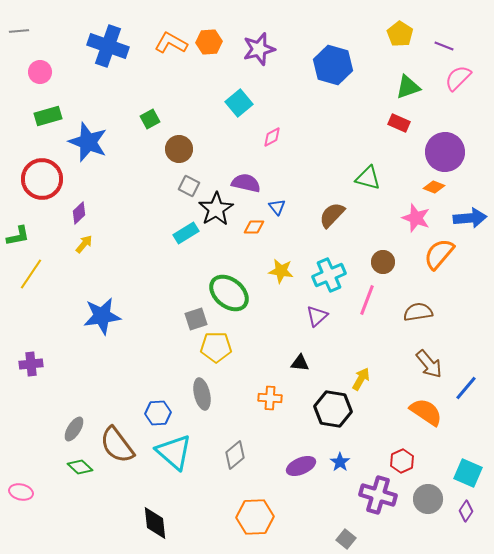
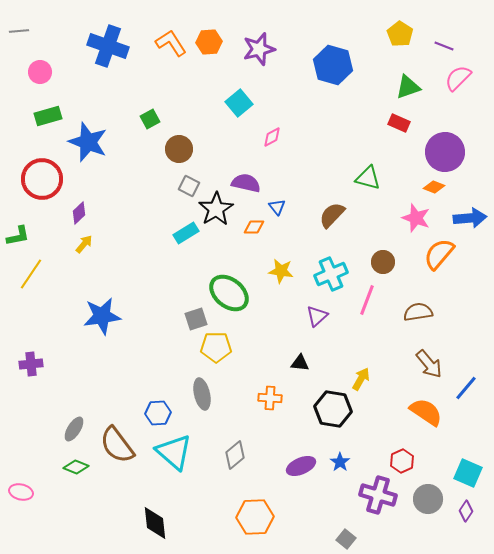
orange L-shape at (171, 43): rotated 28 degrees clockwise
cyan cross at (329, 275): moved 2 px right, 1 px up
green diamond at (80, 467): moved 4 px left; rotated 20 degrees counterclockwise
